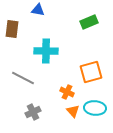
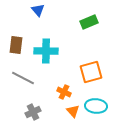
blue triangle: rotated 40 degrees clockwise
brown rectangle: moved 4 px right, 16 px down
orange cross: moved 3 px left
cyan ellipse: moved 1 px right, 2 px up
